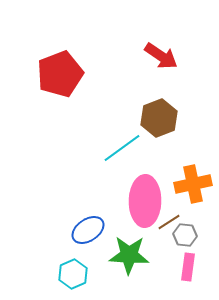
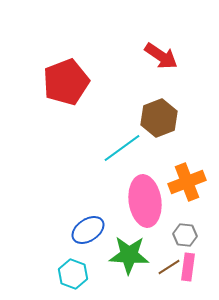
red pentagon: moved 6 px right, 8 px down
orange cross: moved 6 px left, 2 px up; rotated 9 degrees counterclockwise
pink ellipse: rotated 9 degrees counterclockwise
brown line: moved 45 px down
cyan hexagon: rotated 16 degrees counterclockwise
